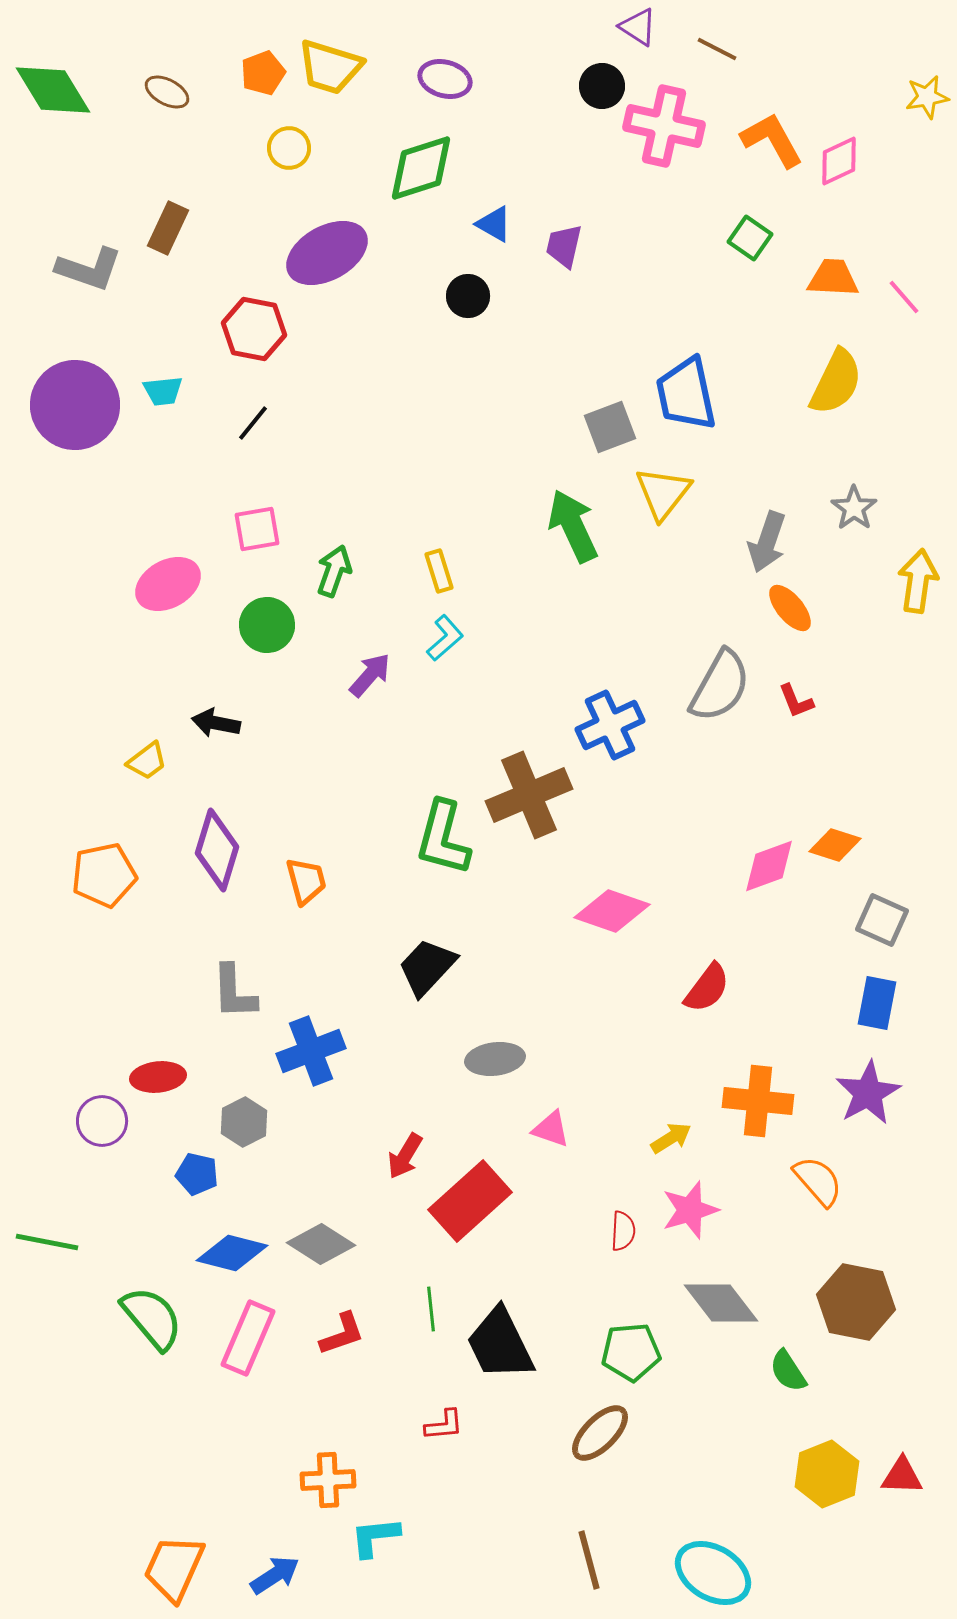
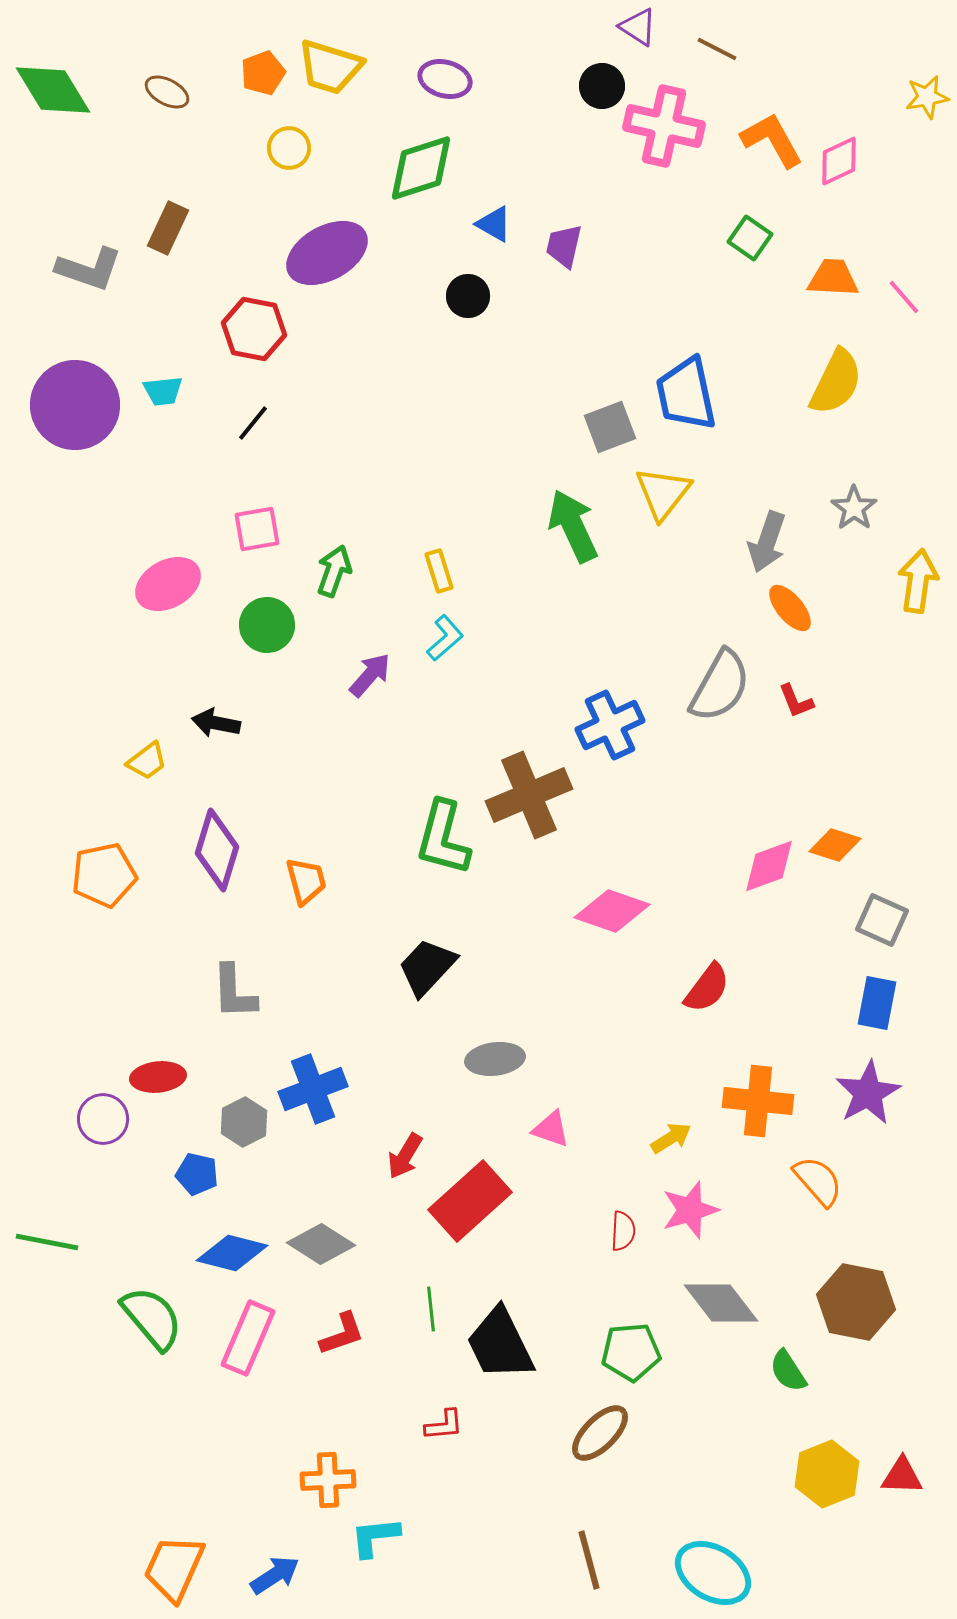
blue cross at (311, 1051): moved 2 px right, 38 px down
purple circle at (102, 1121): moved 1 px right, 2 px up
